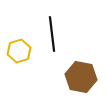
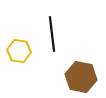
yellow hexagon: rotated 25 degrees clockwise
